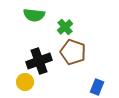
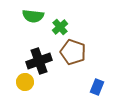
green semicircle: moved 1 px left, 1 px down
green cross: moved 5 px left
